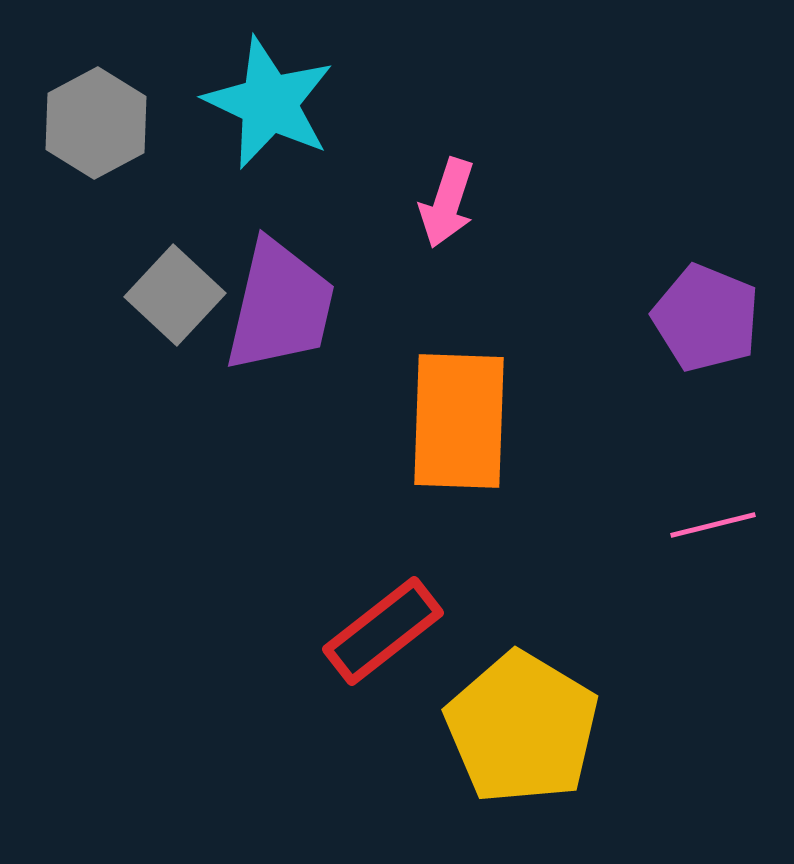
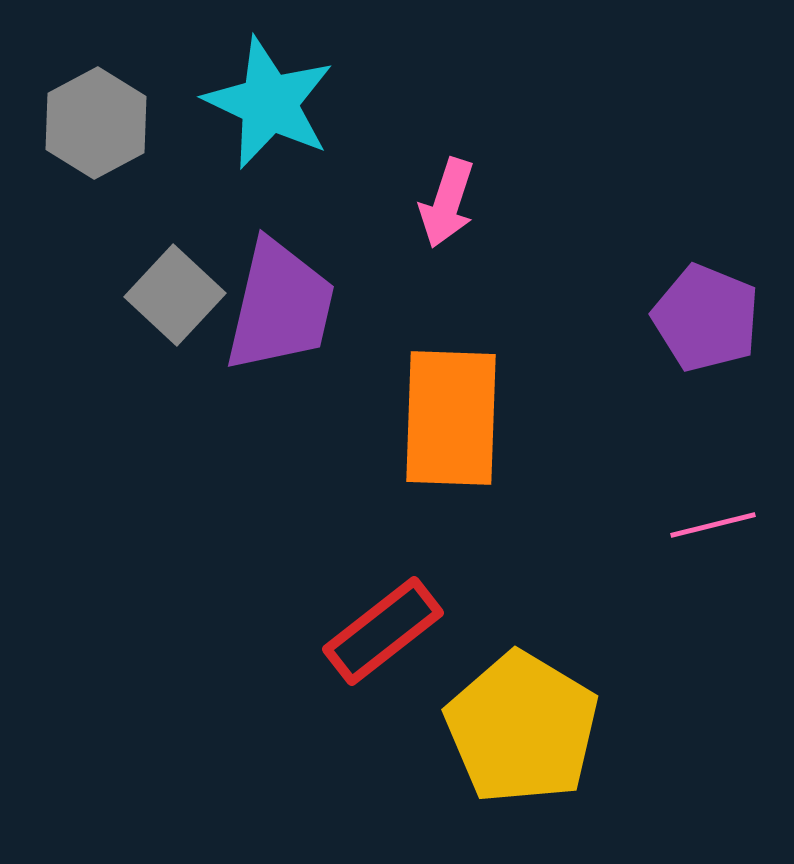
orange rectangle: moved 8 px left, 3 px up
